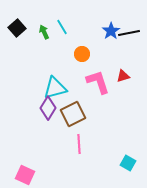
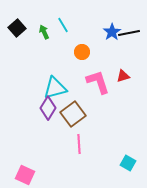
cyan line: moved 1 px right, 2 px up
blue star: moved 1 px right, 1 px down
orange circle: moved 2 px up
brown square: rotated 10 degrees counterclockwise
